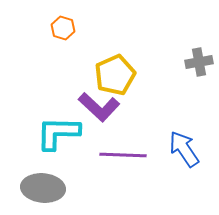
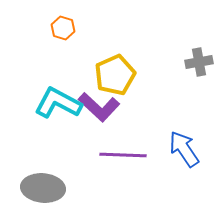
cyan L-shape: moved 30 px up; rotated 27 degrees clockwise
